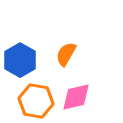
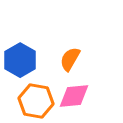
orange semicircle: moved 4 px right, 5 px down
pink diamond: moved 2 px left, 1 px up; rotated 8 degrees clockwise
